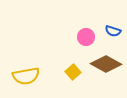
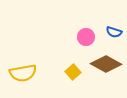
blue semicircle: moved 1 px right, 1 px down
yellow semicircle: moved 3 px left, 3 px up
